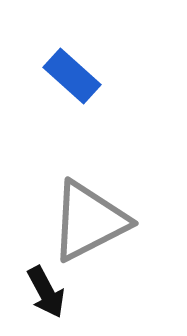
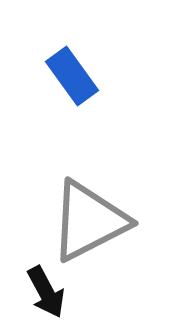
blue rectangle: rotated 12 degrees clockwise
